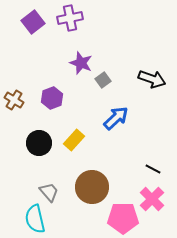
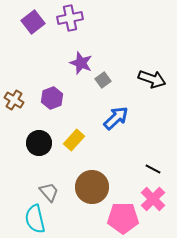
pink cross: moved 1 px right
